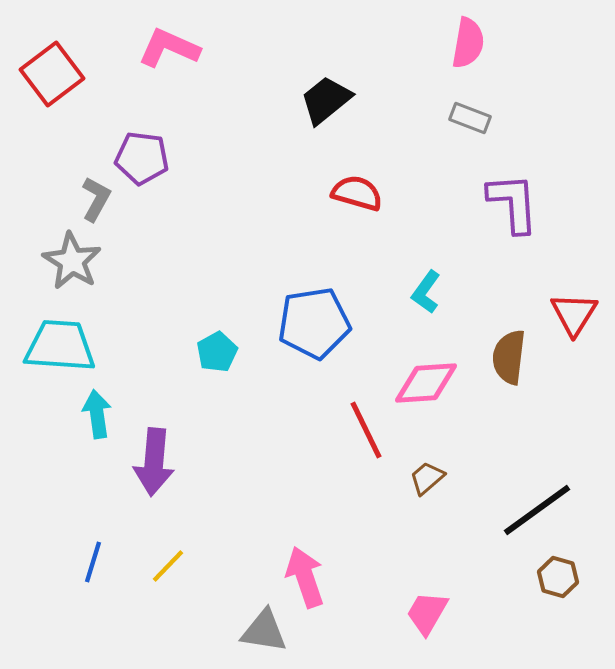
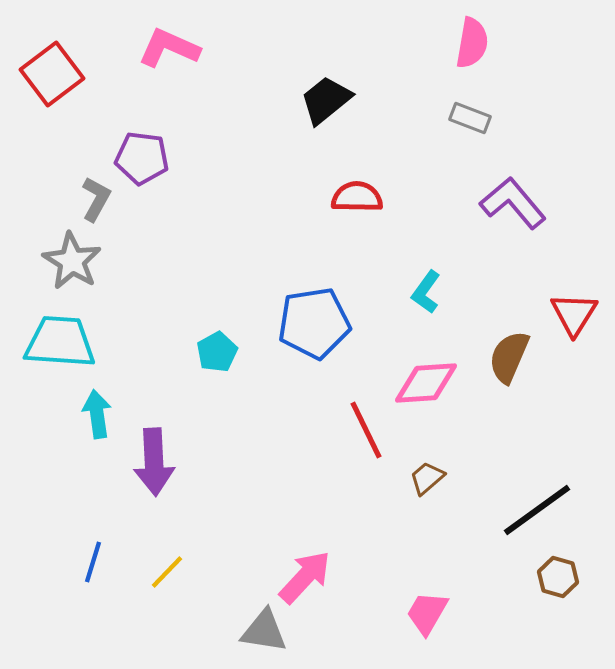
pink semicircle: moved 4 px right
red semicircle: moved 4 px down; rotated 15 degrees counterclockwise
purple L-shape: rotated 36 degrees counterclockwise
cyan trapezoid: moved 4 px up
brown semicircle: rotated 16 degrees clockwise
purple arrow: rotated 8 degrees counterclockwise
yellow line: moved 1 px left, 6 px down
pink arrow: rotated 62 degrees clockwise
